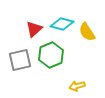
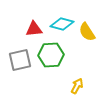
red triangle: rotated 36 degrees clockwise
green hexagon: rotated 20 degrees clockwise
yellow arrow: rotated 133 degrees clockwise
